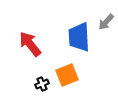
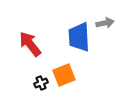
gray arrow: moved 1 px left, 1 px down; rotated 144 degrees counterclockwise
orange square: moved 3 px left
black cross: moved 1 px left, 1 px up
